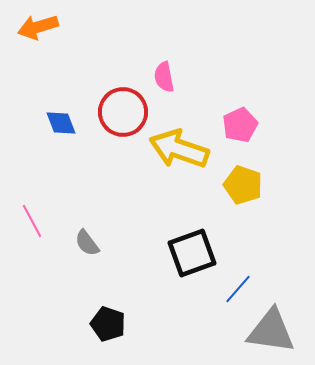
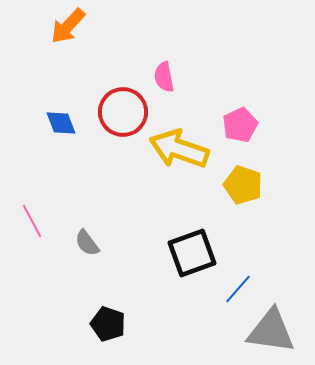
orange arrow: moved 30 px right, 1 px up; rotated 30 degrees counterclockwise
